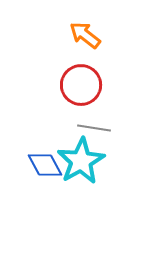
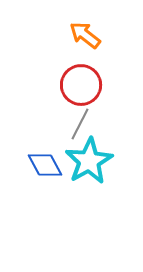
gray line: moved 14 px left, 4 px up; rotated 72 degrees counterclockwise
cyan star: moved 8 px right
